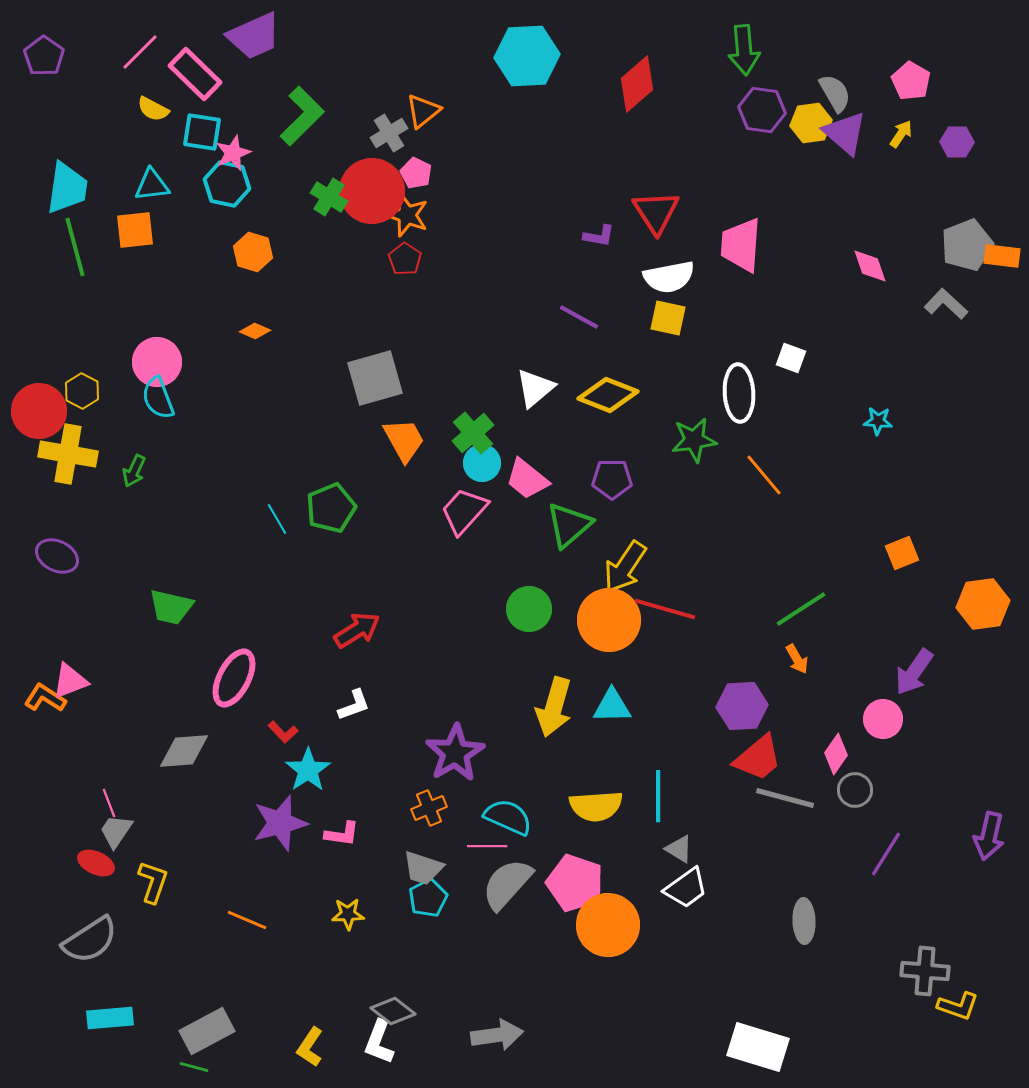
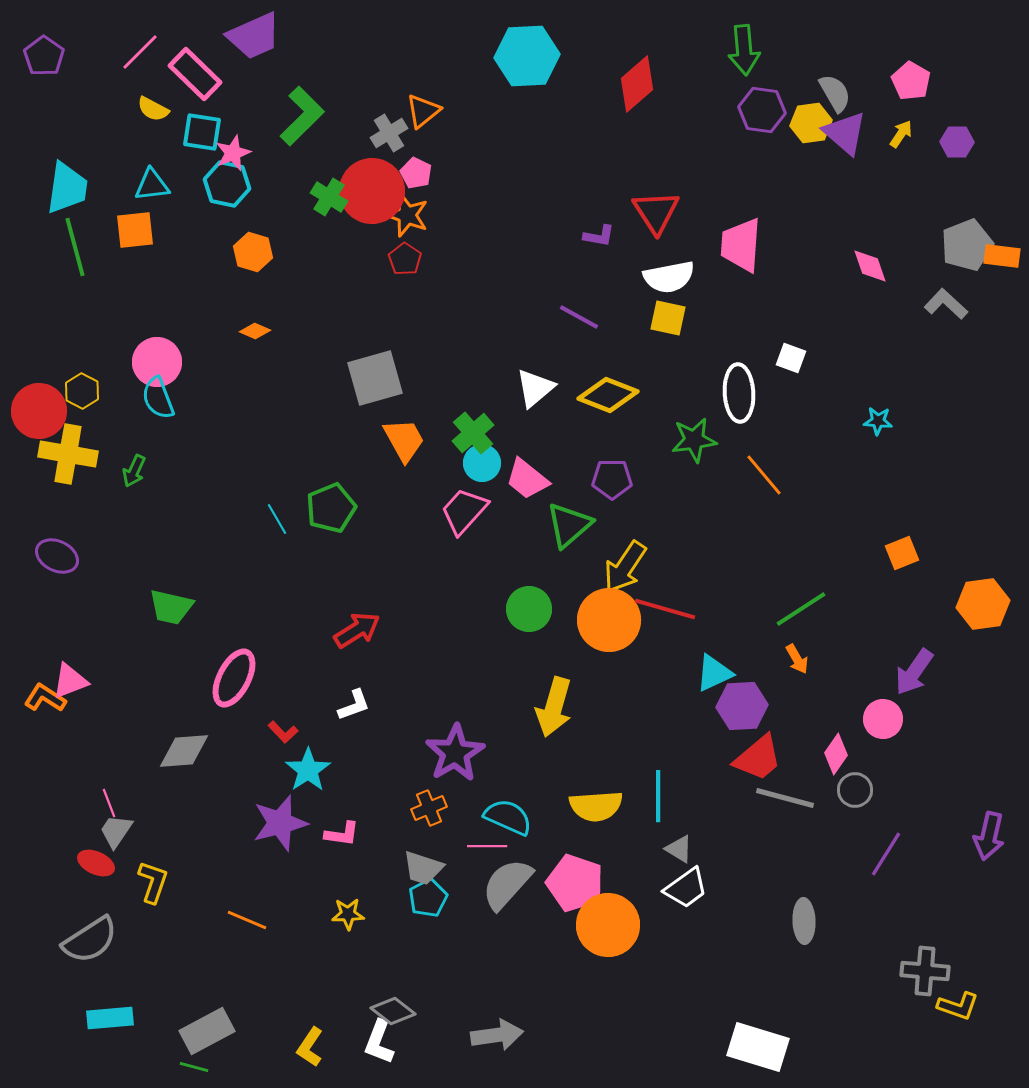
cyan triangle at (612, 706): moved 102 px right, 33 px up; rotated 24 degrees counterclockwise
